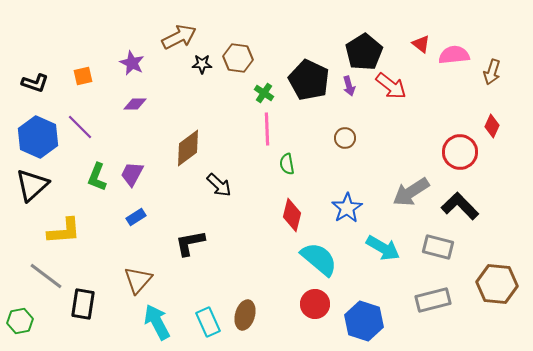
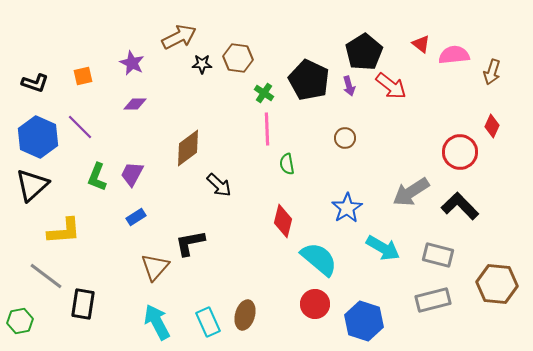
red diamond at (292, 215): moved 9 px left, 6 px down
gray rectangle at (438, 247): moved 8 px down
brown triangle at (138, 280): moved 17 px right, 13 px up
